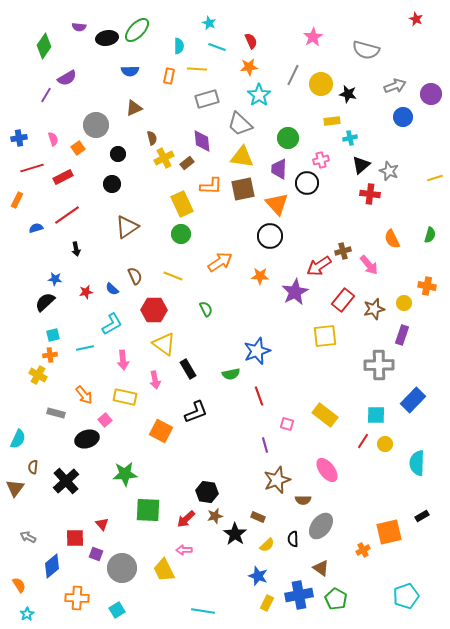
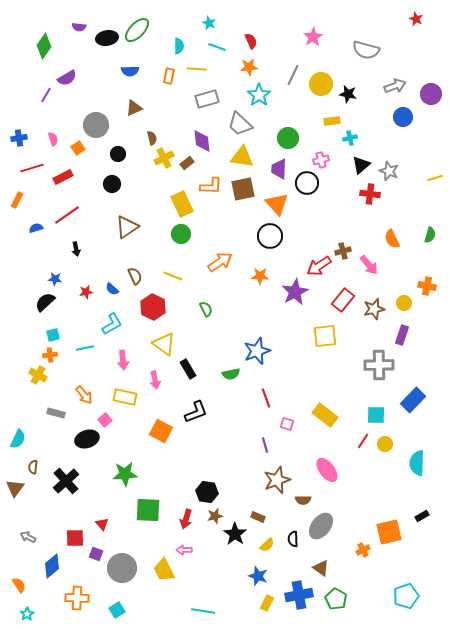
red hexagon at (154, 310): moved 1 px left, 3 px up; rotated 25 degrees clockwise
red line at (259, 396): moved 7 px right, 2 px down
red arrow at (186, 519): rotated 30 degrees counterclockwise
